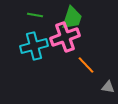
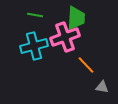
green trapezoid: moved 4 px right; rotated 15 degrees counterclockwise
gray triangle: moved 6 px left
